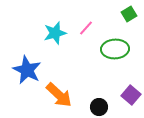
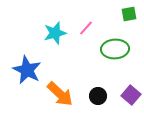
green square: rotated 21 degrees clockwise
orange arrow: moved 1 px right, 1 px up
black circle: moved 1 px left, 11 px up
